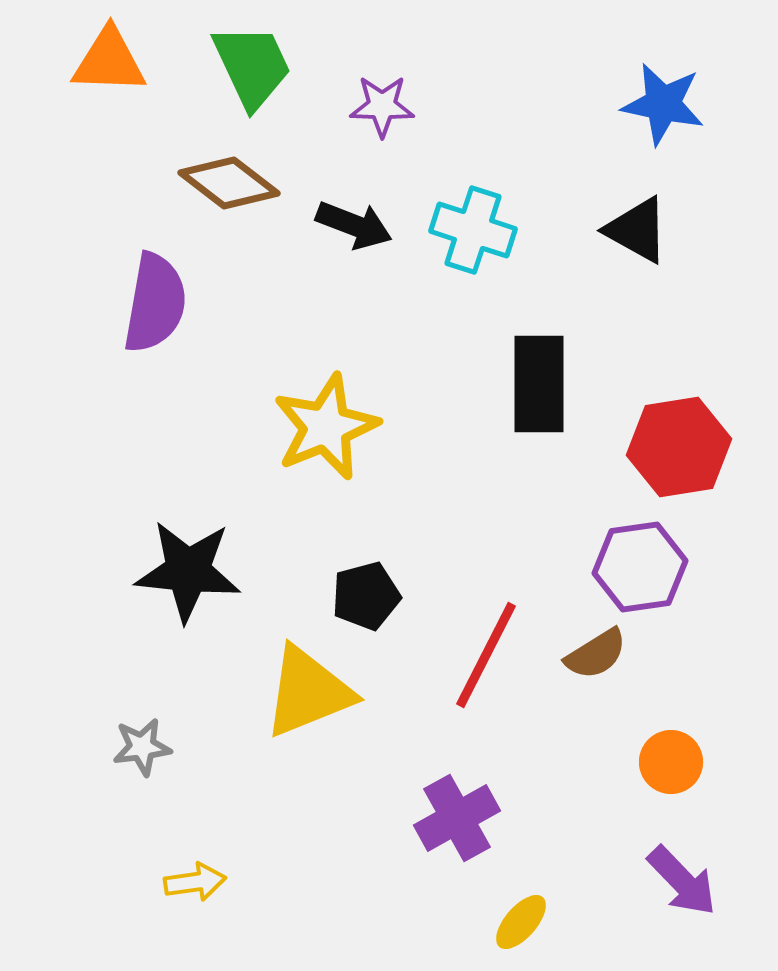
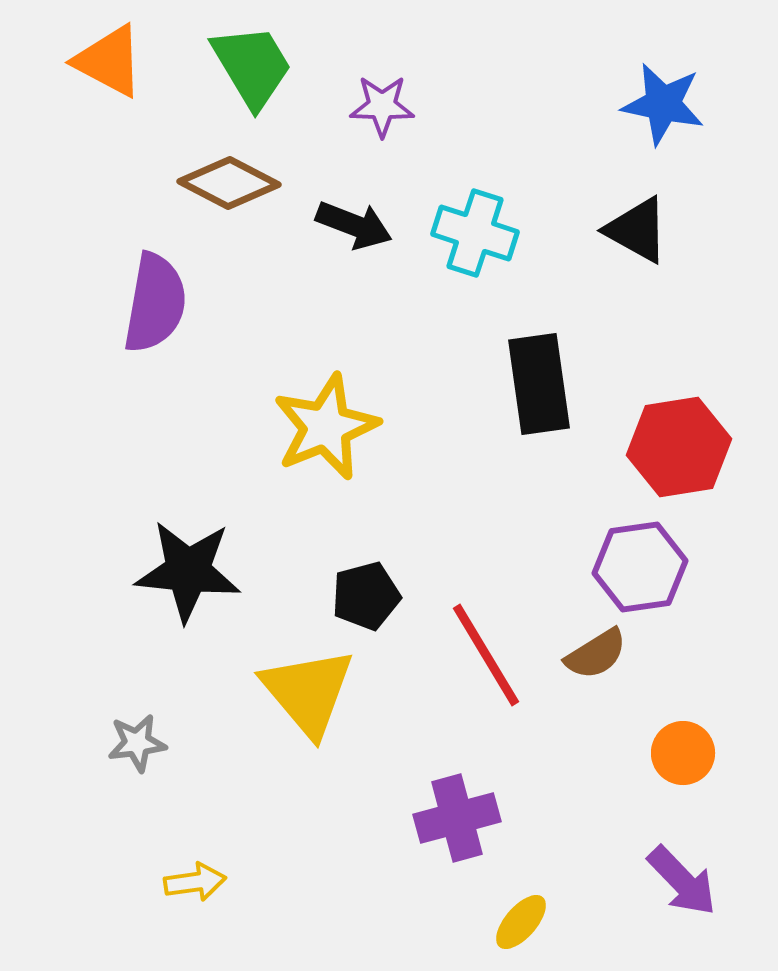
orange triangle: rotated 26 degrees clockwise
green trapezoid: rotated 6 degrees counterclockwise
brown diamond: rotated 10 degrees counterclockwise
cyan cross: moved 2 px right, 3 px down
black rectangle: rotated 8 degrees counterclockwise
red line: rotated 58 degrees counterclockwise
yellow triangle: rotated 48 degrees counterclockwise
gray star: moved 5 px left, 4 px up
orange circle: moved 12 px right, 9 px up
purple cross: rotated 14 degrees clockwise
